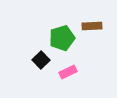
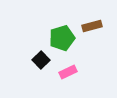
brown rectangle: rotated 12 degrees counterclockwise
